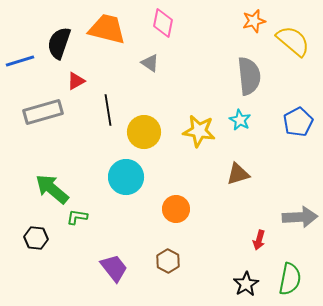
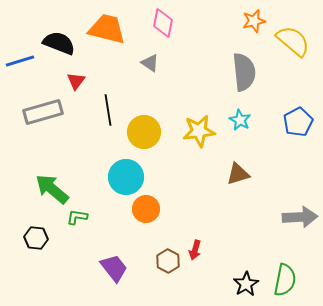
black semicircle: rotated 92 degrees clockwise
gray semicircle: moved 5 px left, 4 px up
red triangle: rotated 24 degrees counterclockwise
yellow star: rotated 16 degrees counterclockwise
orange circle: moved 30 px left
red arrow: moved 64 px left, 10 px down
green semicircle: moved 5 px left, 1 px down
